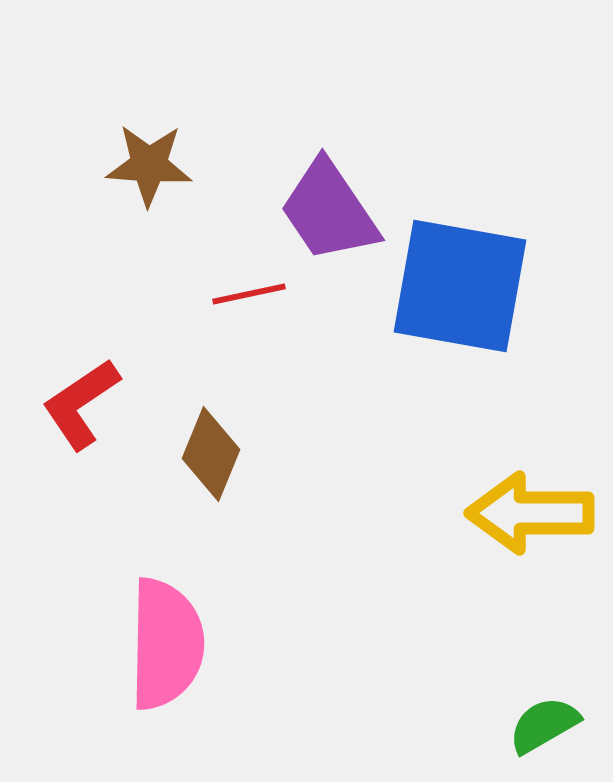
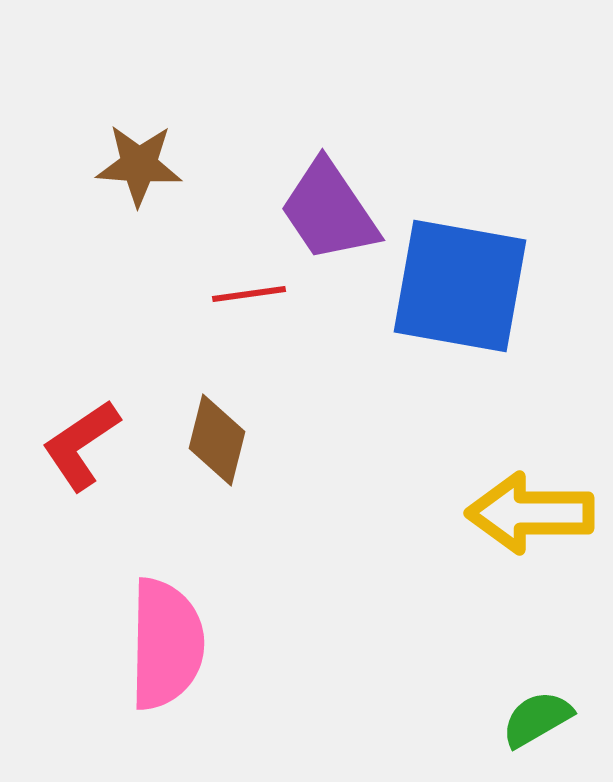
brown star: moved 10 px left
red line: rotated 4 degrees clockwise
red L-shape: moved 41 px down
brown diamond: moved 6 px right, 14 px up; rotated 8 degrees counterclockwise
green semicircle: moved 7 px left, 6 px up
